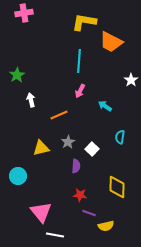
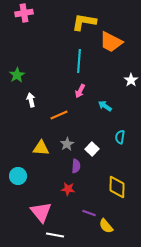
gray star: moved 1 px left, 2 px down
yellow triangle: rotated 18 degrees clockwise
red star: moved 12 px left, 6 px up
yellow semicircle: rotated 63 degrees clockwise
